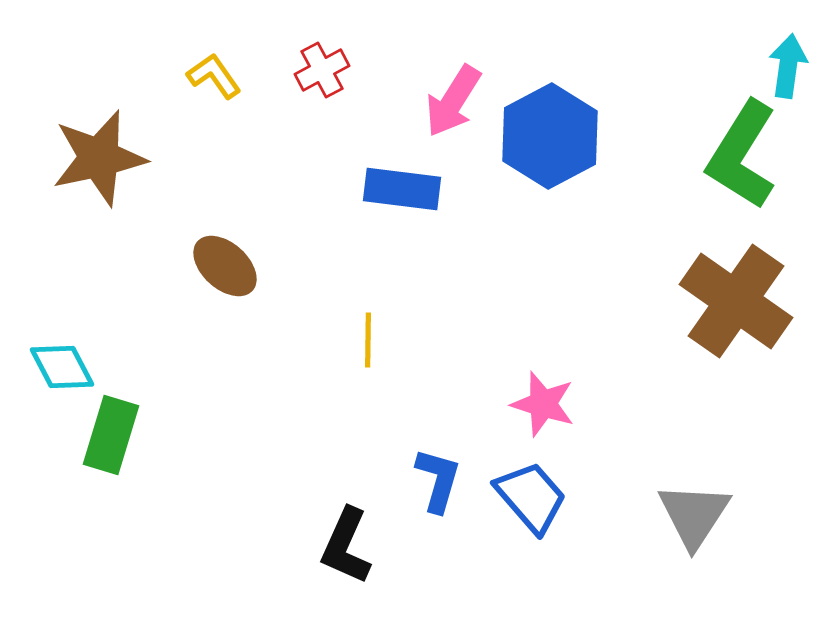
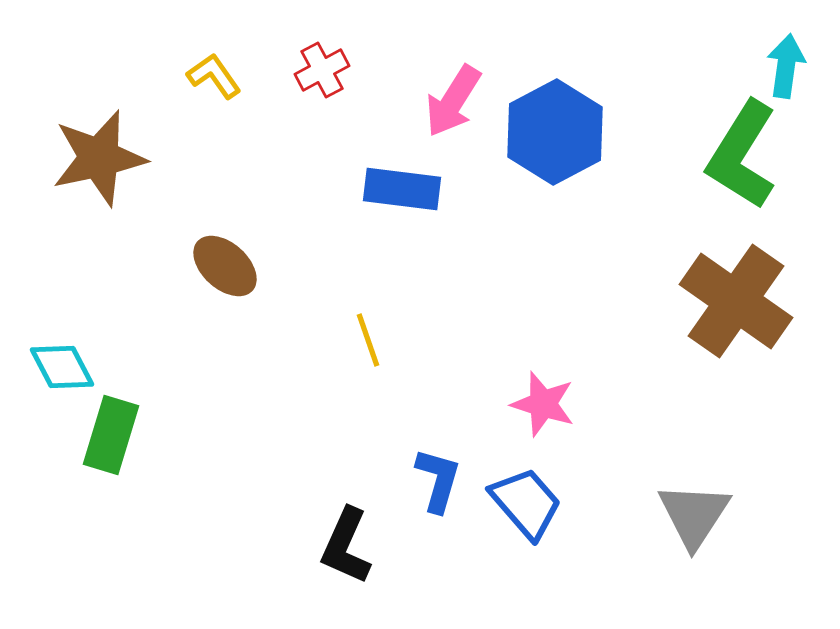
cyan arrow: moved 2 px left
blue hexagon: moved 5 px right, 4 px up
yellow line: rotated 20 degrees counterclockwise
blue trapezoid: moved 5 px left, 6 px down
